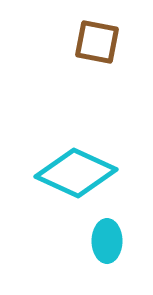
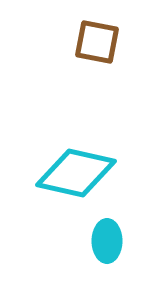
cyan diamond: rotated 12 degrees counterclockwise
